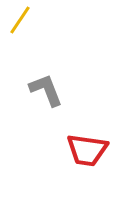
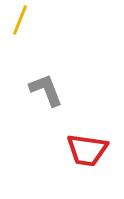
yellow line: rotated 12 degrees counterclockwise
